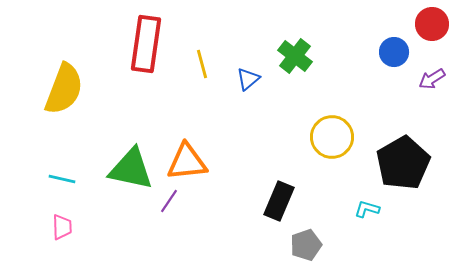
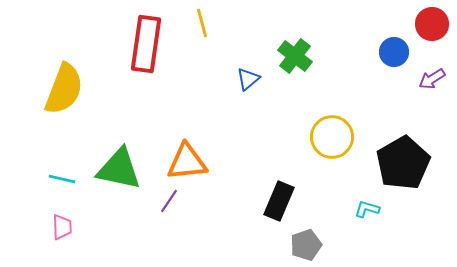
yellow line: moved 41 px up
green triangle: moved 12 px left
